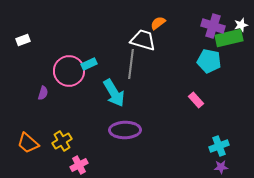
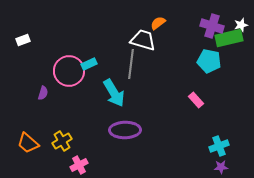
purple cross: moved 1 px left
